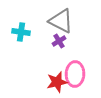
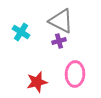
cyan cross: rotated 24 degrees clockwise
purple cross: rotated 16 degrees clockwise
red star: moved 20 px left
